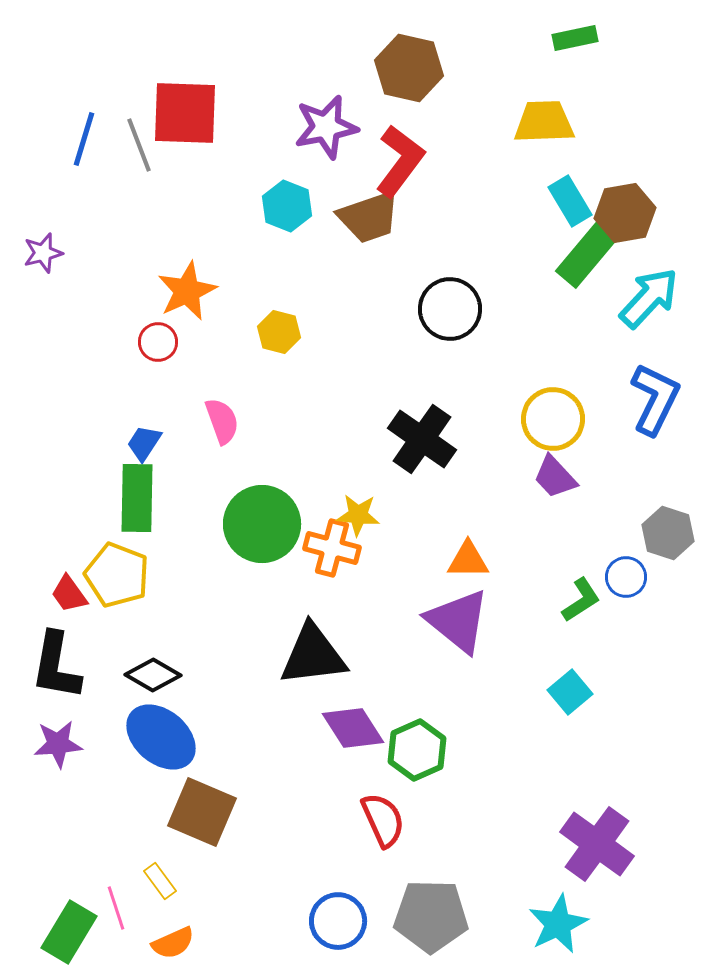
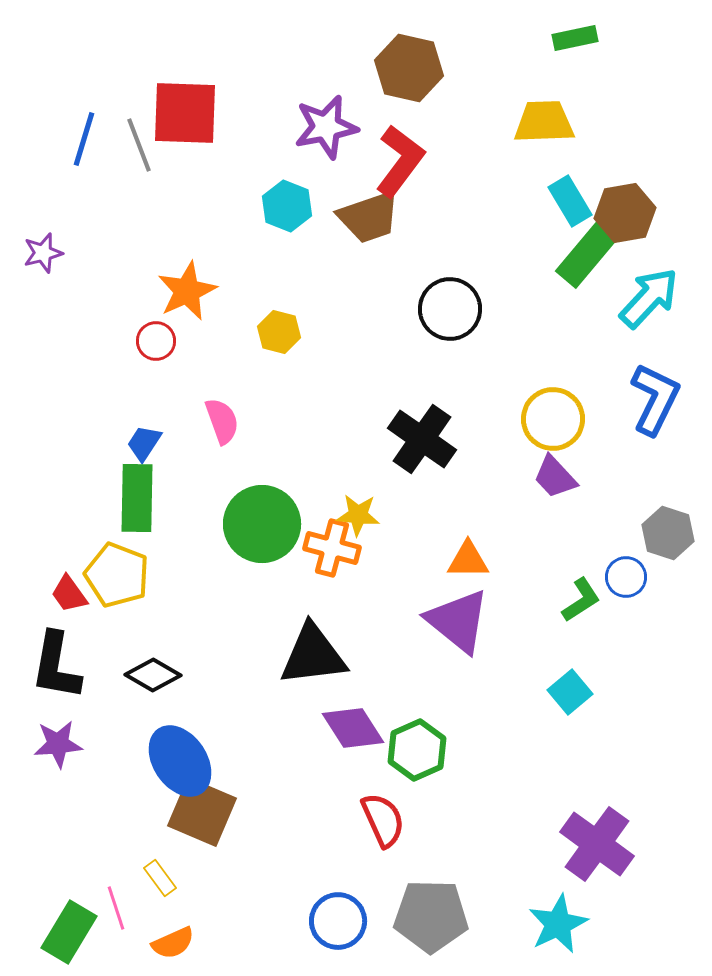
red circle at (158, 342): moved 2 px left, 1 px up
blue ellipse at (161, 737): moved 19 px right, 24 px down; rotated 16 degrees clockwise
yellow rectangle at (160, 881): moved 3 px up
